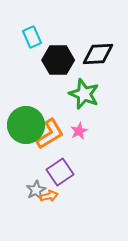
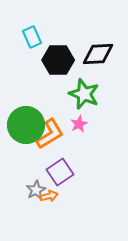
pink star: moved 7 px up
